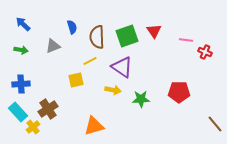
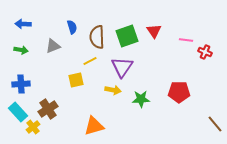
blue arrow: rotated 42 degrees counterclockwise
purple triangle: rotated 30 degrees clockwise
